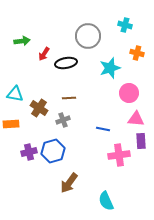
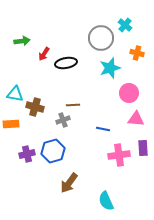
cyan cross: rotated 24 degrees clockwise
gray circle: moved 13 px right, 2 px down
brown line: moved 4 px right, 7 px down
brown cross: moved 4 px left, 1 px up; rotated 18 degrees counterclockwise
purple rectangle: moved 2 px right, 7 px down
purple cross: moved 2 px left, 2 px down
